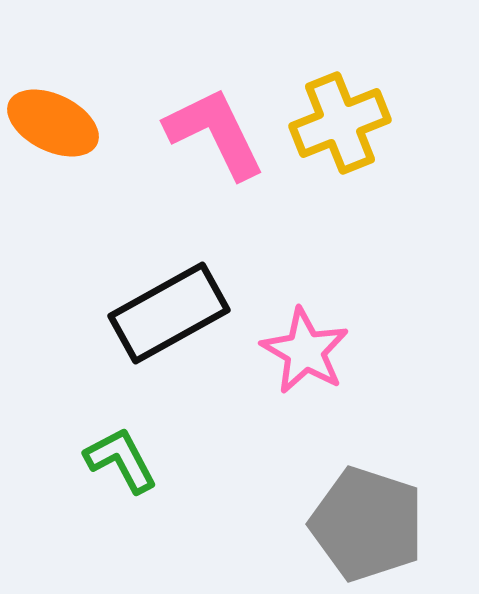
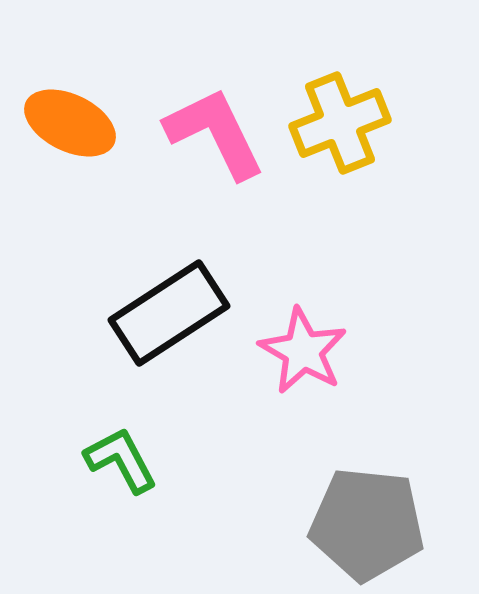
orange ellipse: moved 17 px right
black rectangle: rotated 4 degrees counterclockwise
pink star: moved 2 px left
gray pentagon: rotated 12 degrees counterclockwise
